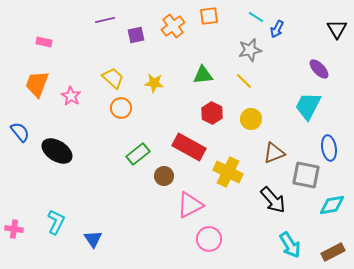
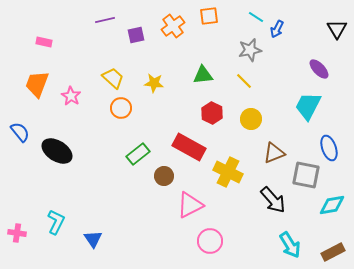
blue ellipse: rotated 10 degrees counterclockwise
pink cross: moved 3 px right, 4 px down
pink circle: moved 1 px right, 2 px down
